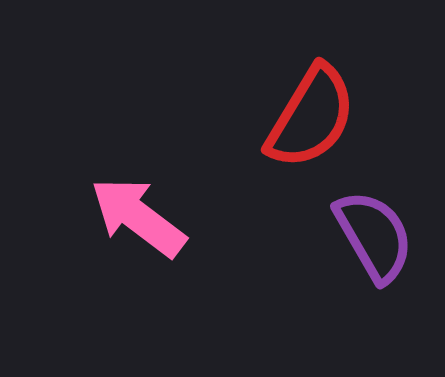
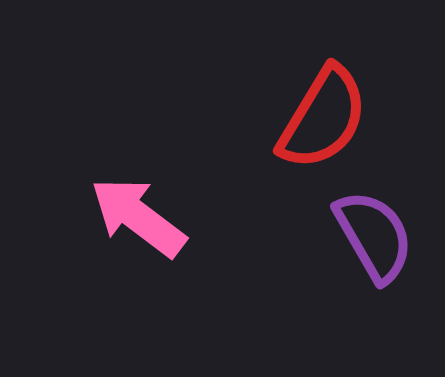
red semicircle: moved 12 px right, 1 px down
